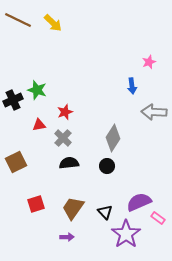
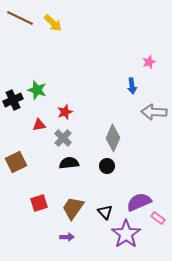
brown line: moved 2 px right, 2 px up
gray diamond: rotated 8 degrees counterclockwise
red square: moved 3 px right, 1 px up
